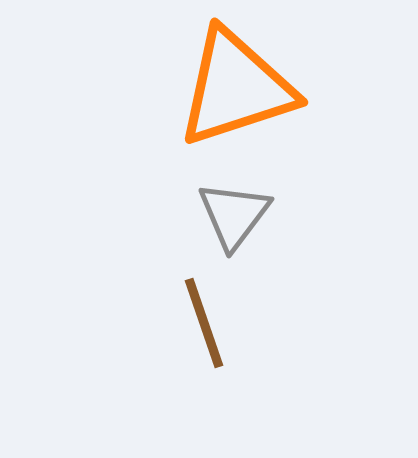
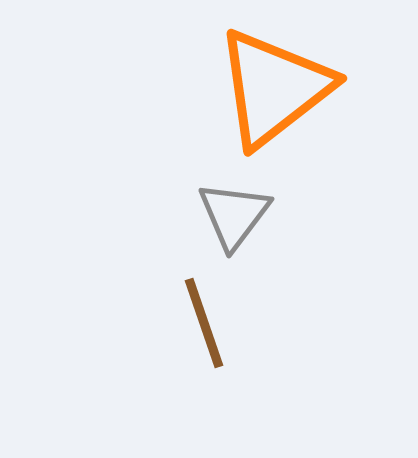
orange triangle: moved 38 px right; rotated 20 degrees counterclockwise
